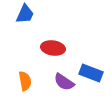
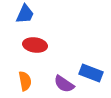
red ellipse: moved 18 px left, 3 px up
purple semicircle: moved 2 px down
